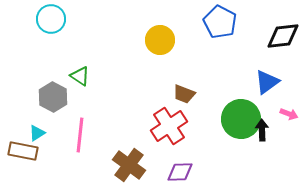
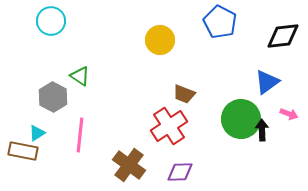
cyan circle: moved 2 px down
